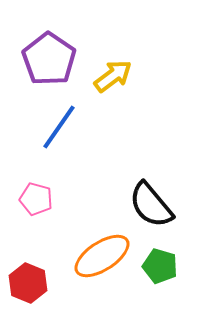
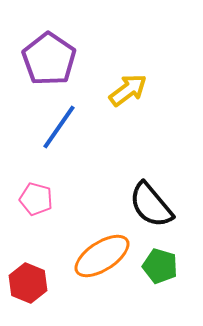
yellow arrow: moved 15 px right, 14 px down
